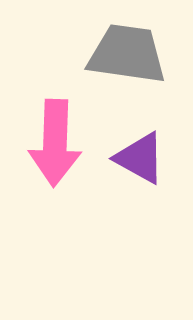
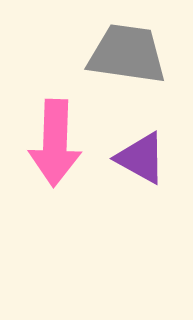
purple triangle: moved 1 px right
